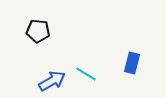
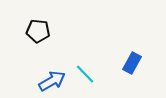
blue rectangle: rotated 15 degrees clockwise
cyan line: moved 1 px left; rotated 15 degrees clockwise
